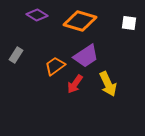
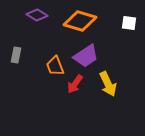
gray rectangle: rotated 21 degrees counterclockwise
orange trapezoid: rotated 75 degrees counterclockwise
